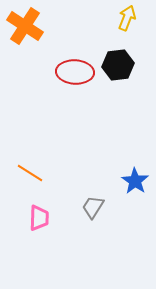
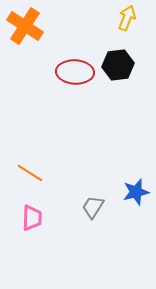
blue star: moved 1 px right, 11 px down; rotated 24 degrees clockwise
pink trapezoid: moved 7 px left
